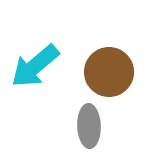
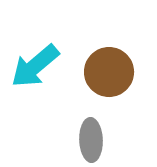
gray ellipse: moved 2 px right, 14 px down
